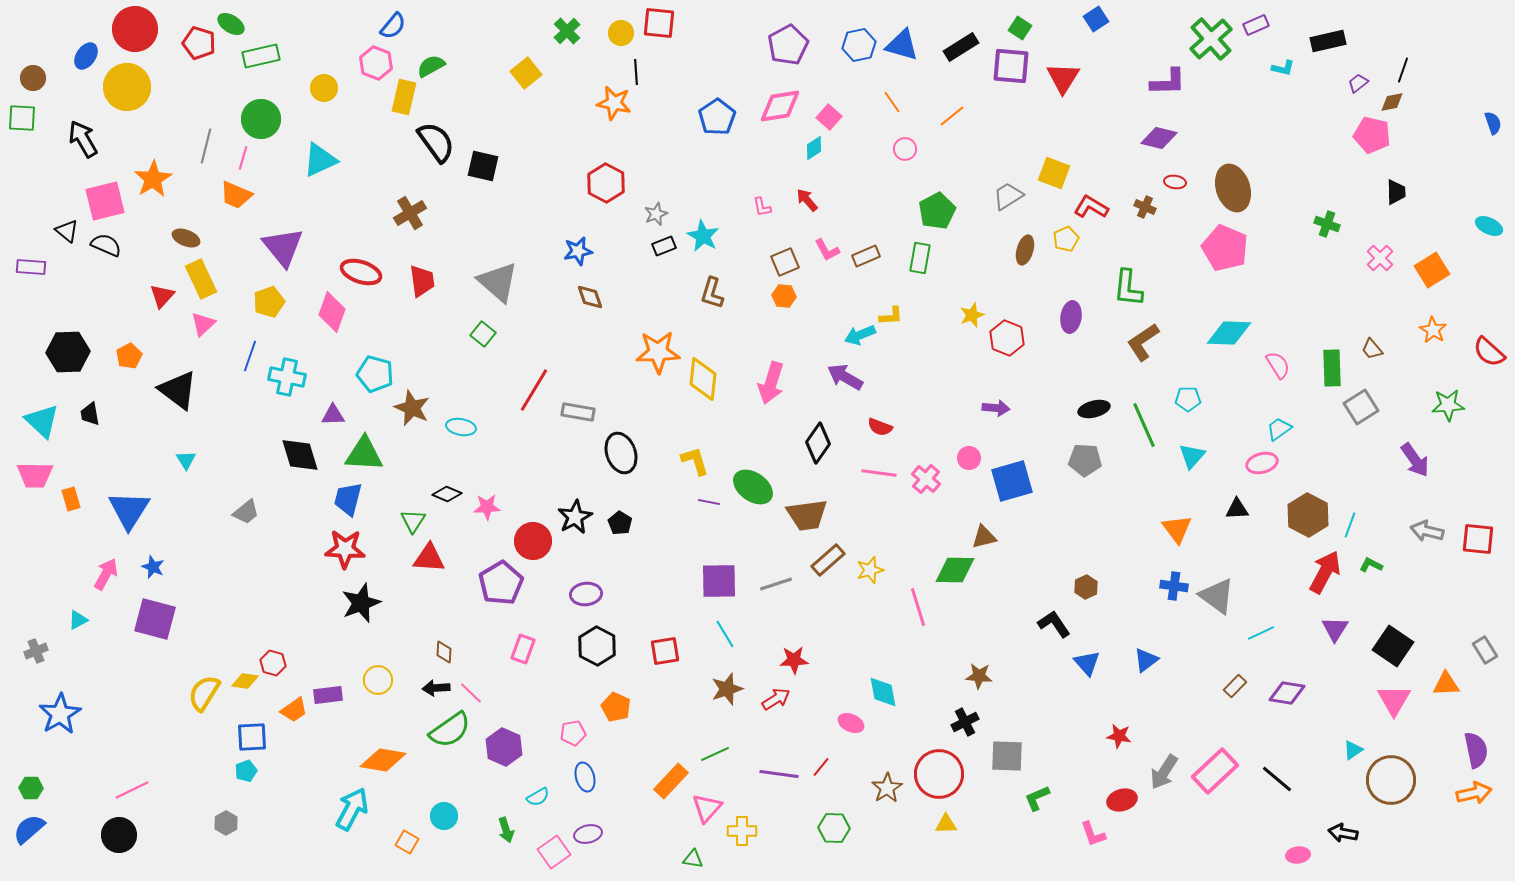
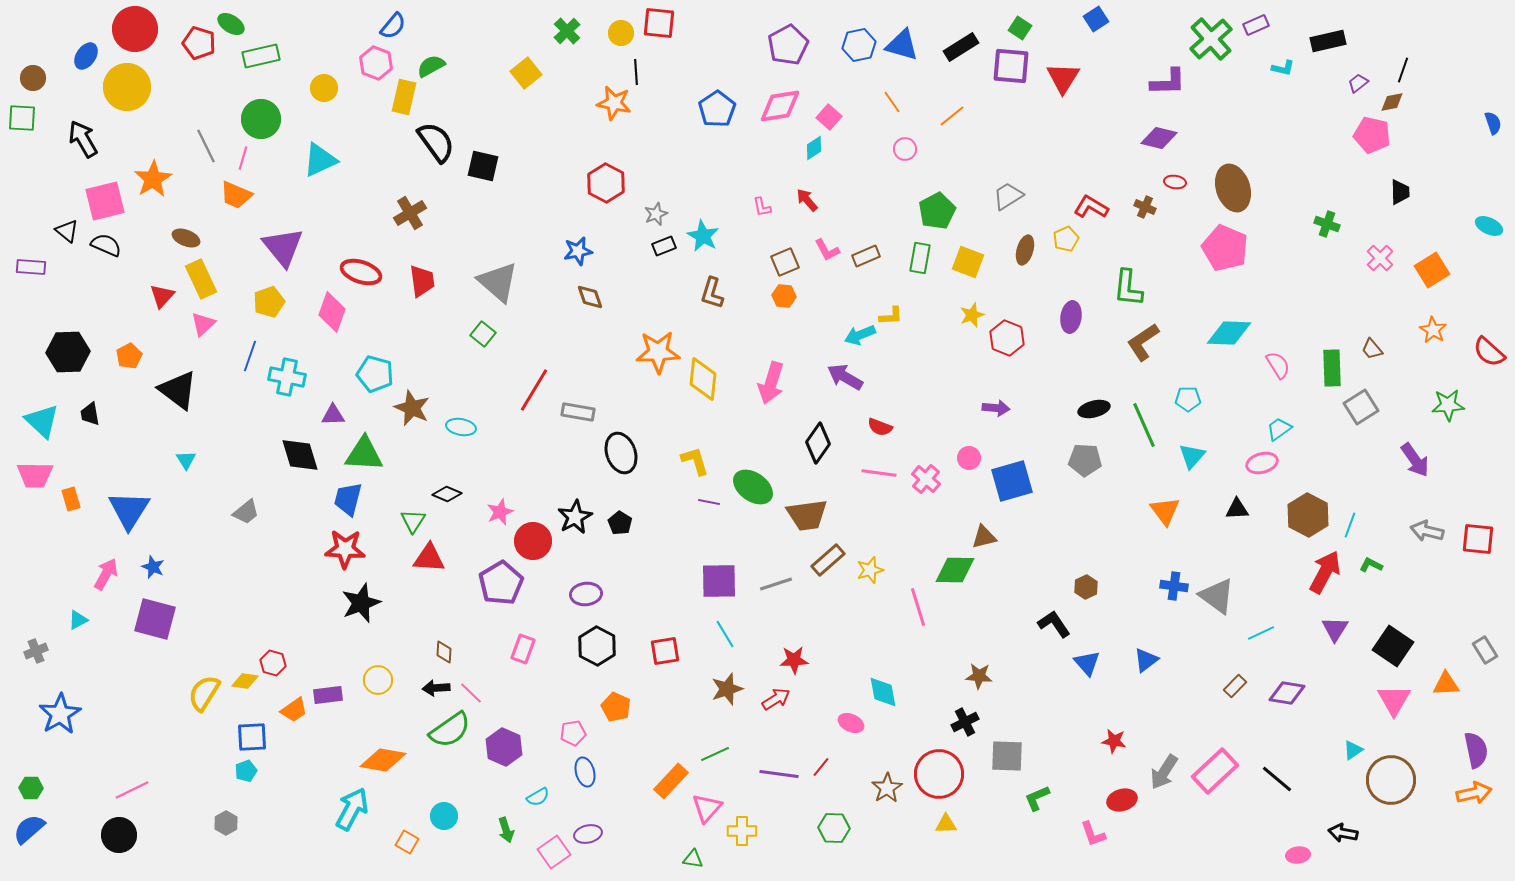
blue pentagon at (717, 117): moved 8 px up
gray line at (206, 146): rotated 40 degrees counterclockwise
yellow square at (1054, 173): moved 86 px left, 89 px down
black trapezoid at (1396, 192): moved 4 px right
pink star at (487, 507): moved 13 px right, 5 px down; rotated 20 degrees counterclockwise
orange triangle at (1177, 529): moved 12 px left, 18 px up
red star at (1119, 736): moved 5 px left, 5 px down
blue ellipse at (585, 777): moved 5 px up
